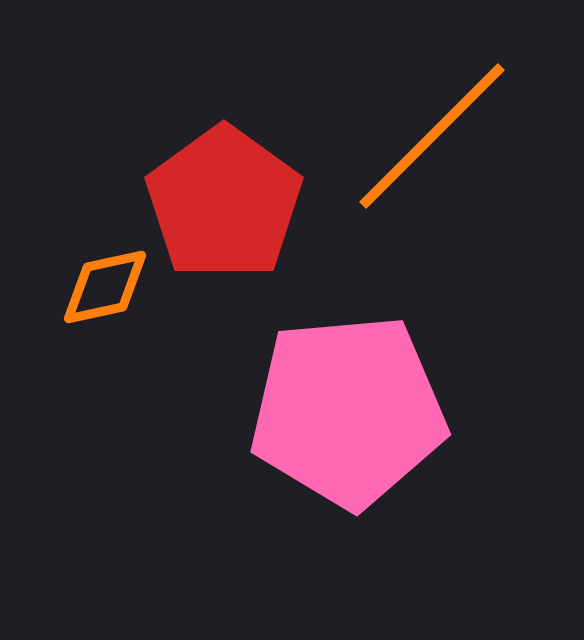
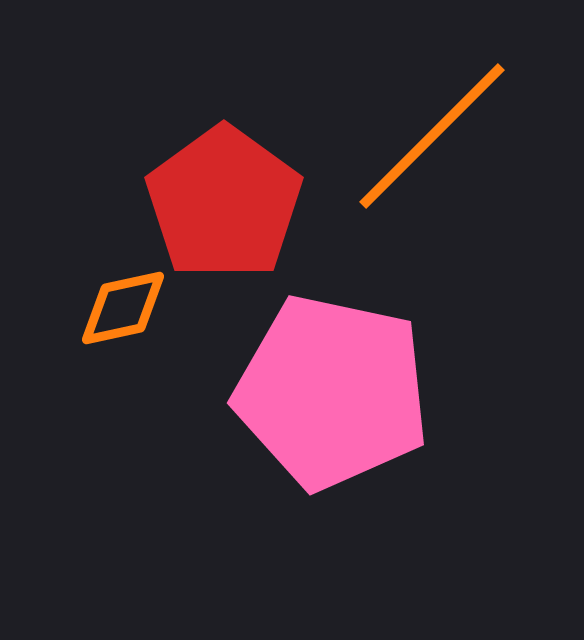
orange diamond: moved 18 px right, 21 px down
pink pentagon: moved 16 px left, 19 px up; rotated 17 degrees clockwise
